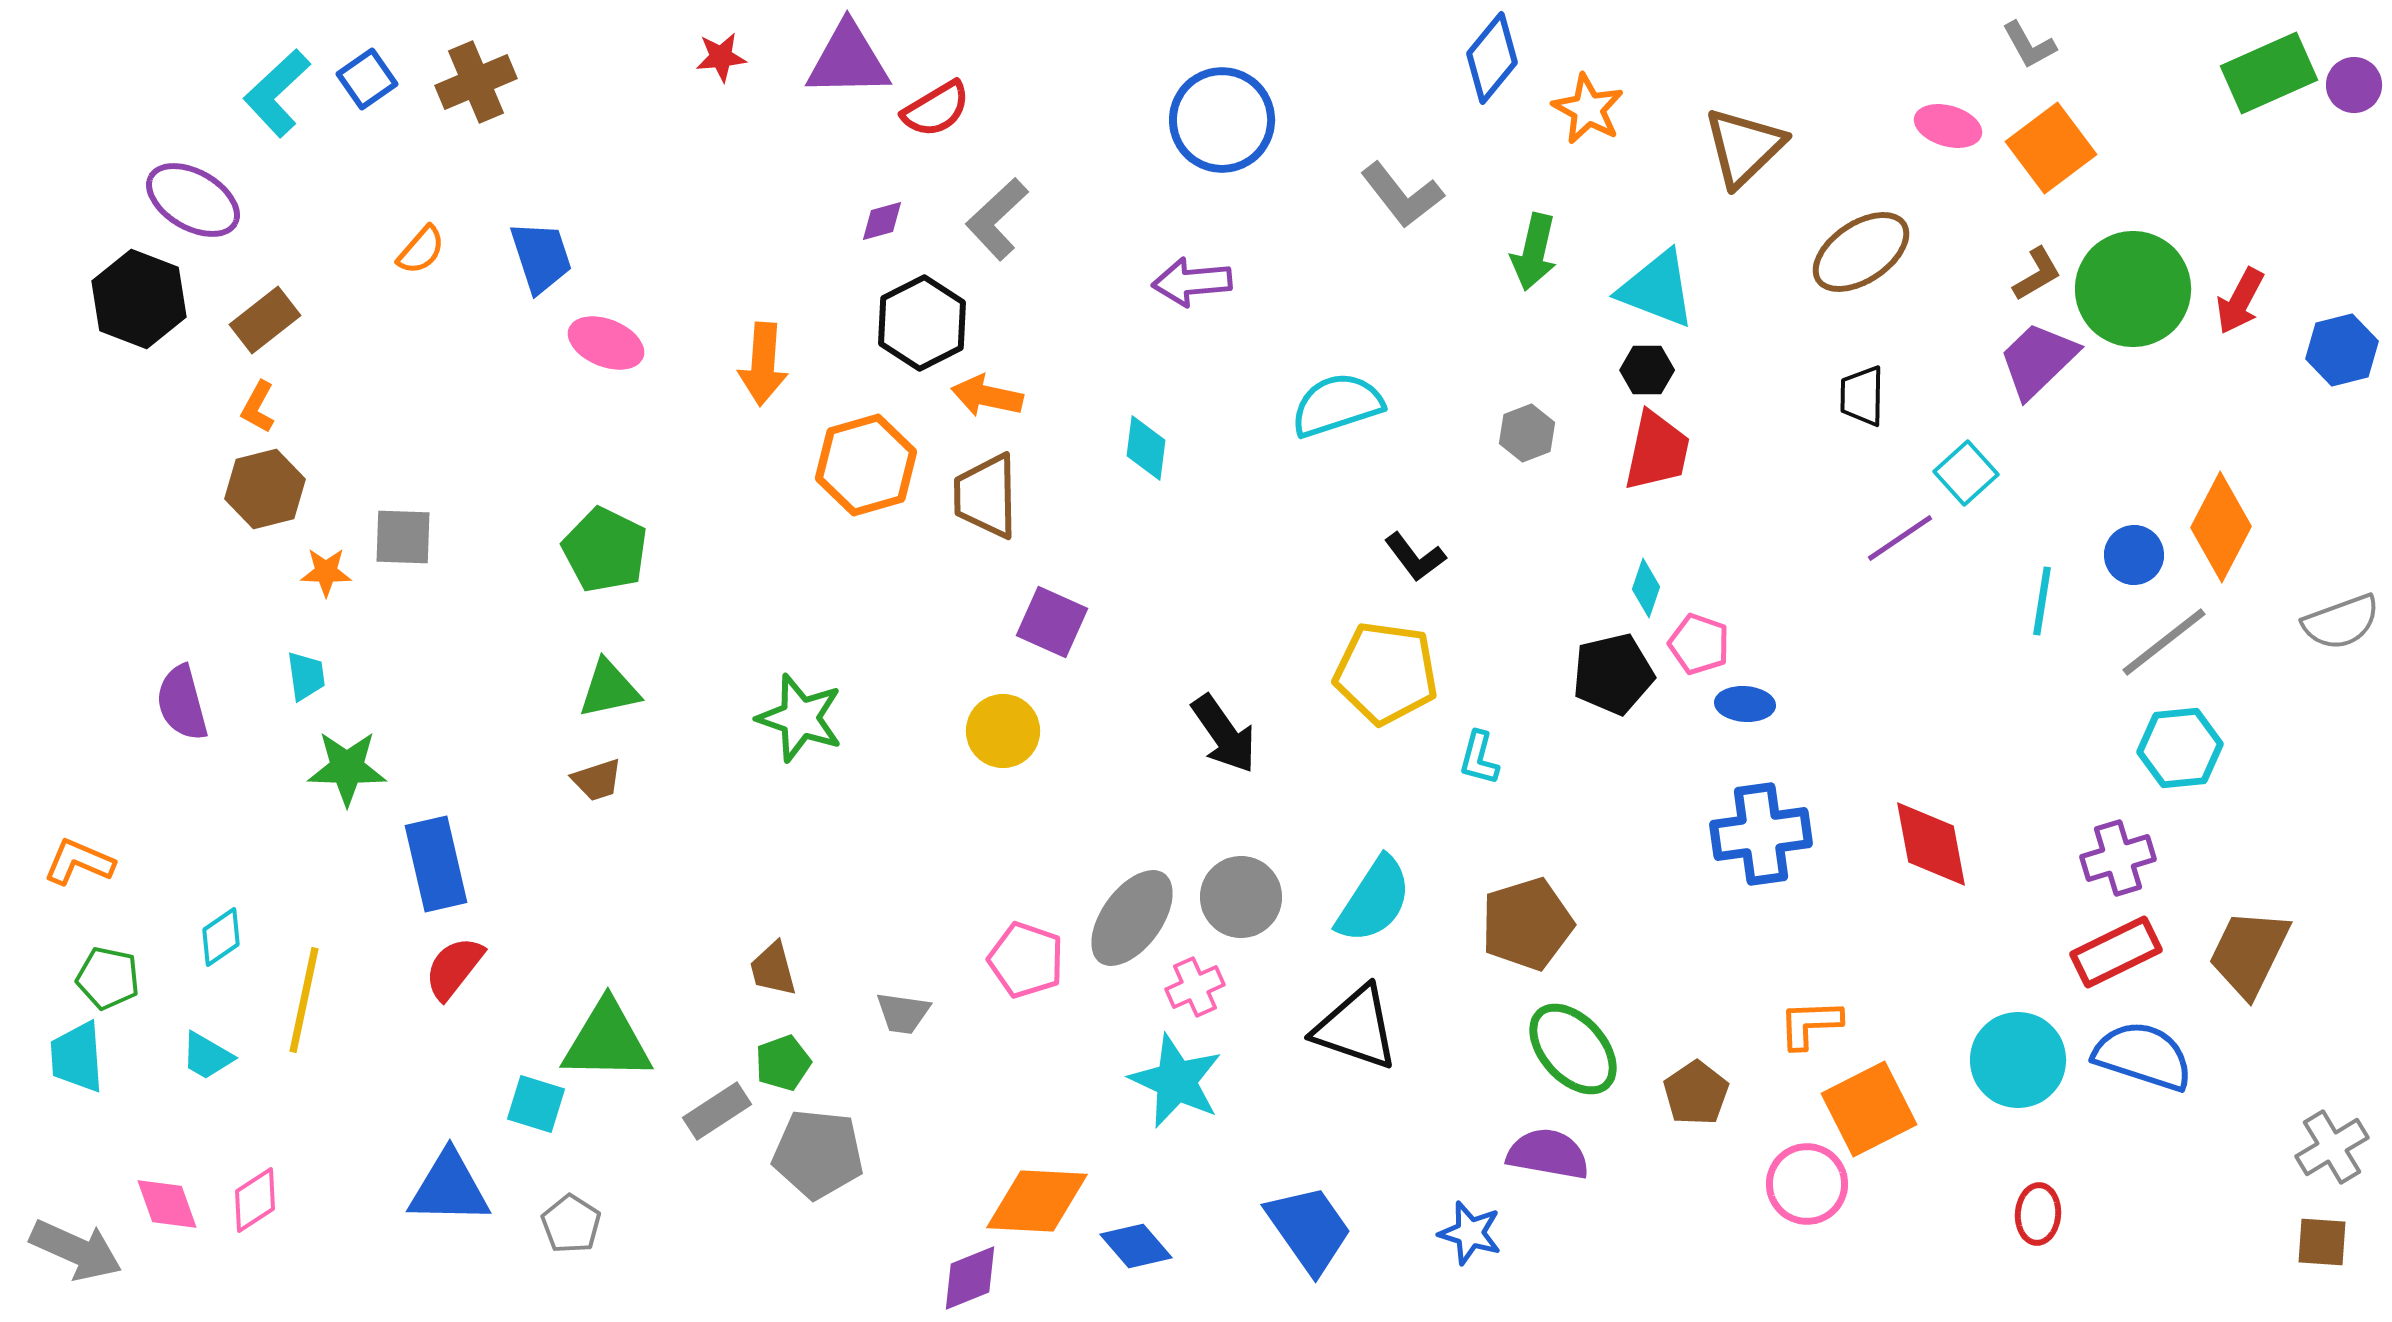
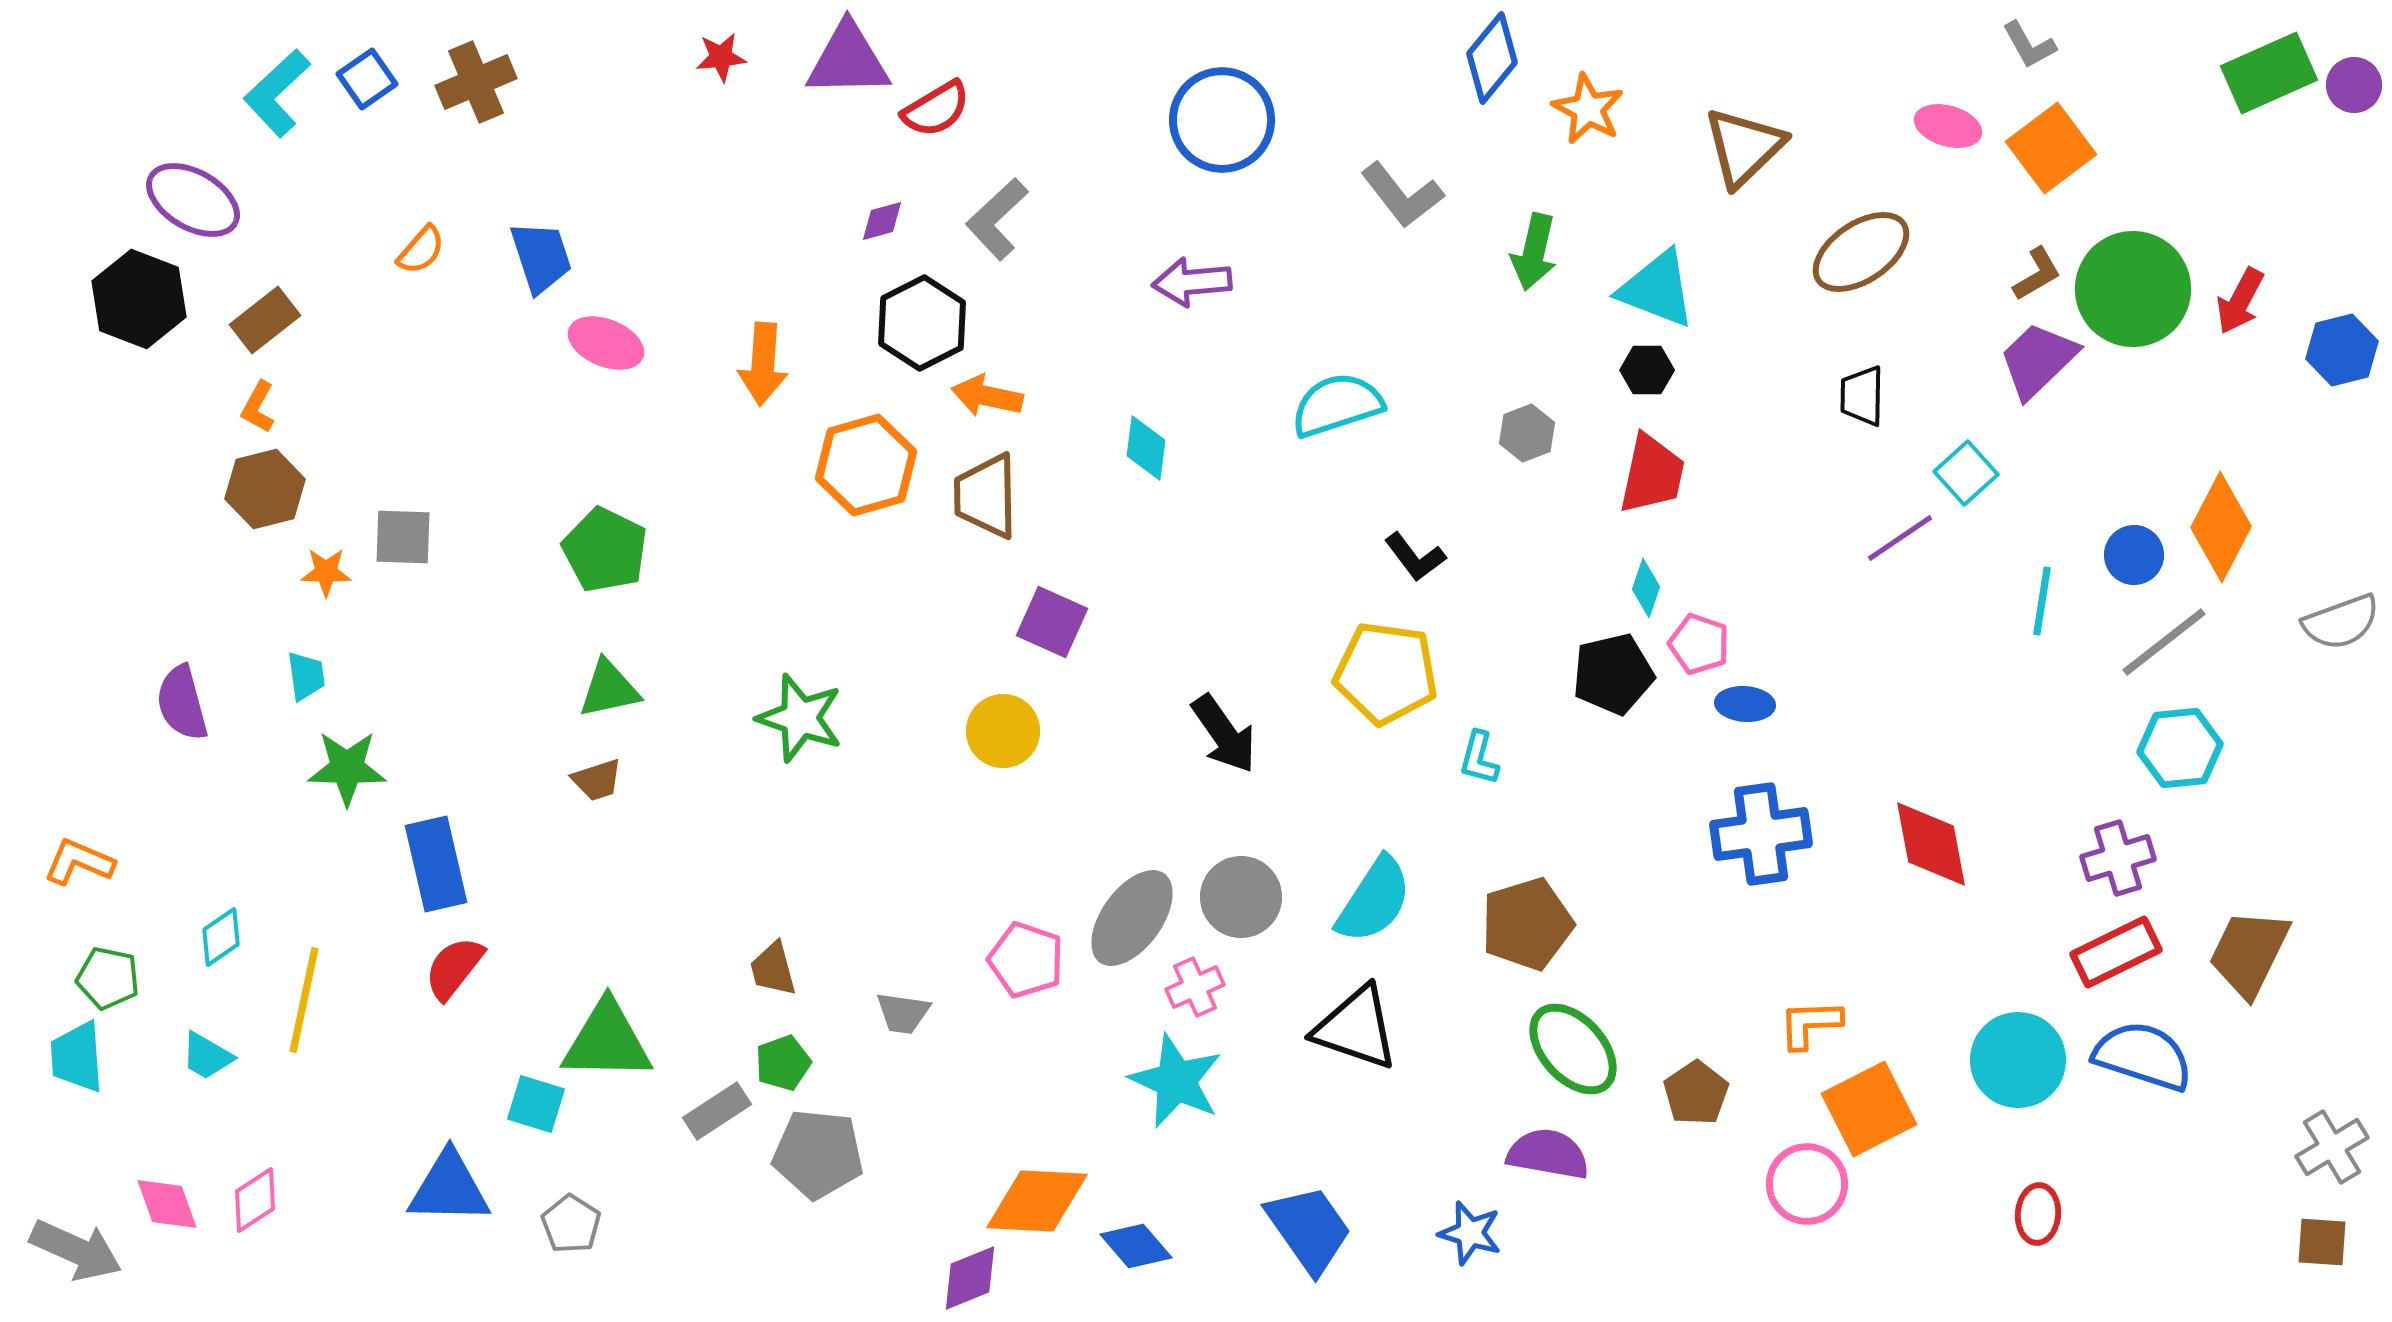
red trapezoid at (1657, 451): moved 5 px left, 23 px down
